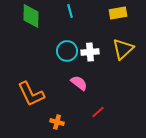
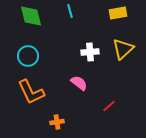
green diamond: rotated 15 degrees counterclockwise
cyan circle: moved 39 px left, 5 px down
orange L-shape: moved 2 px up
red line: moved 11 px right, 6 px up
orange cross: rotated 24 degrees counterclockwise
